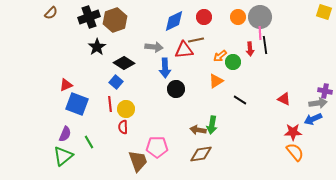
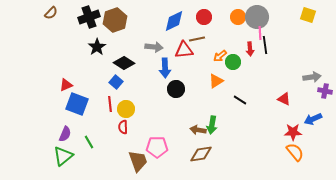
yellow square at (324, 12): moved 16 px left, 3 px down
gray circle at (260, 17): moved 3 px left
brown line at (196, 40): moved 1 px right, 1 px up
gray arrow at (318, 103): moved 6 px left, 26 px up
